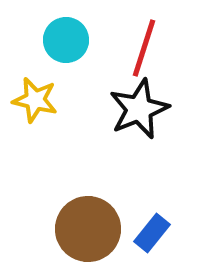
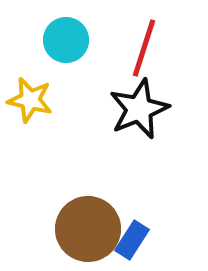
yellow star: moved 5 px left
blue rectangle: moved 20 px left, 7 px down; rotated 6 degrees counterclockwise
